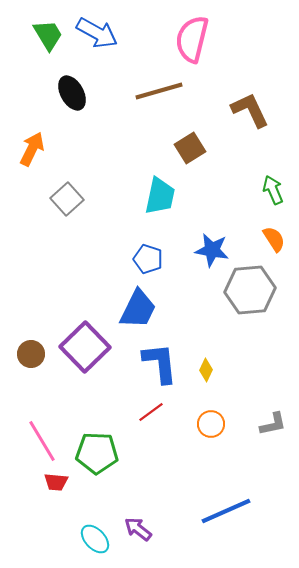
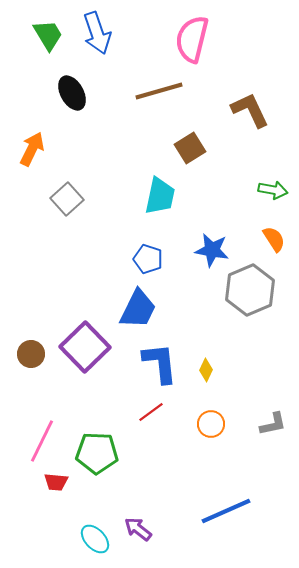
blue arrow: rotated 42 degrees clockwise
green arrow: rotated 124 degrees clockwise
gray hexagon: rotated 18 degrees counterclockwise
pink line: rotated 57 degrees clockwise
